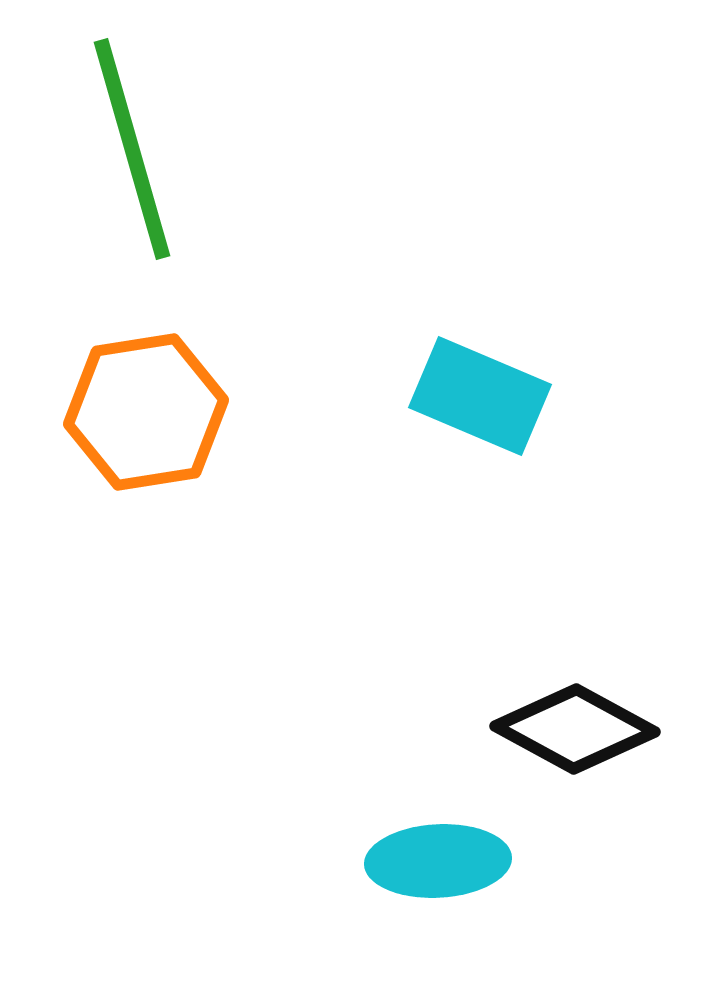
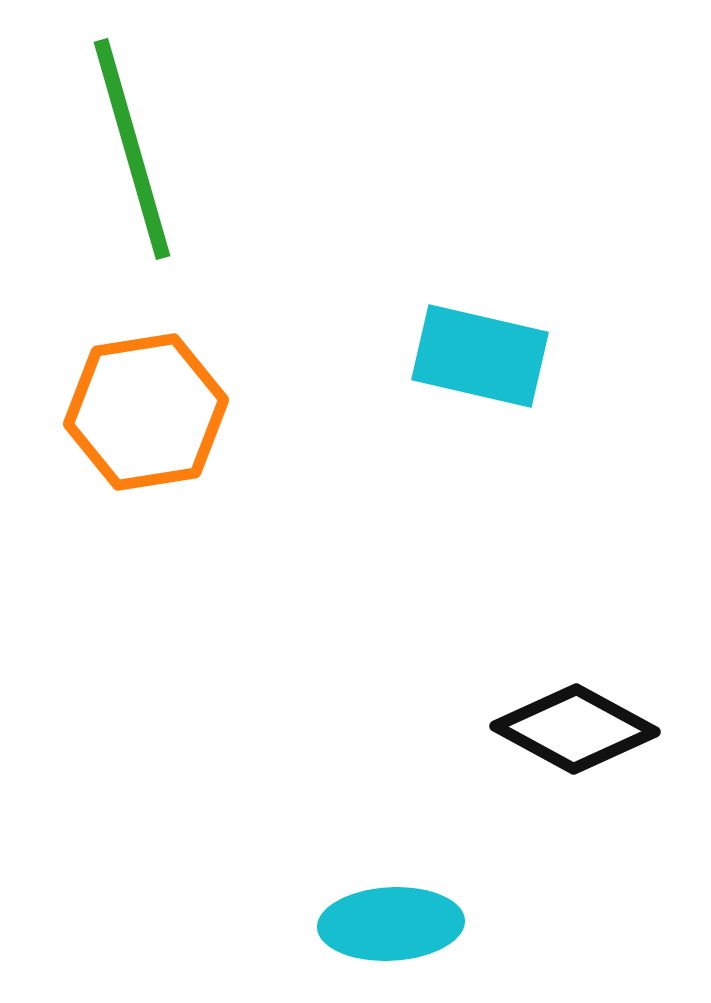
cyan rectangle: moved 40 px up; rotated 10 degrees counterclockwise
cyan ellipse: moved 47 px left, 63 px down
